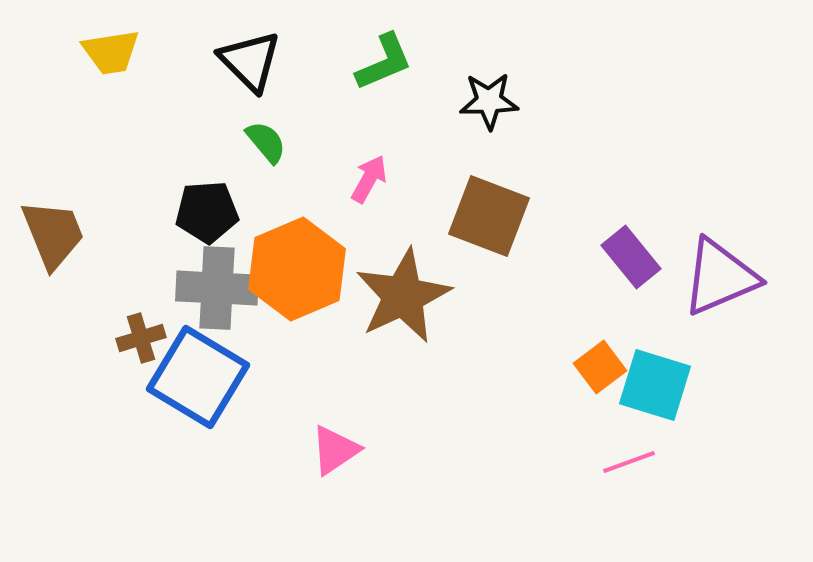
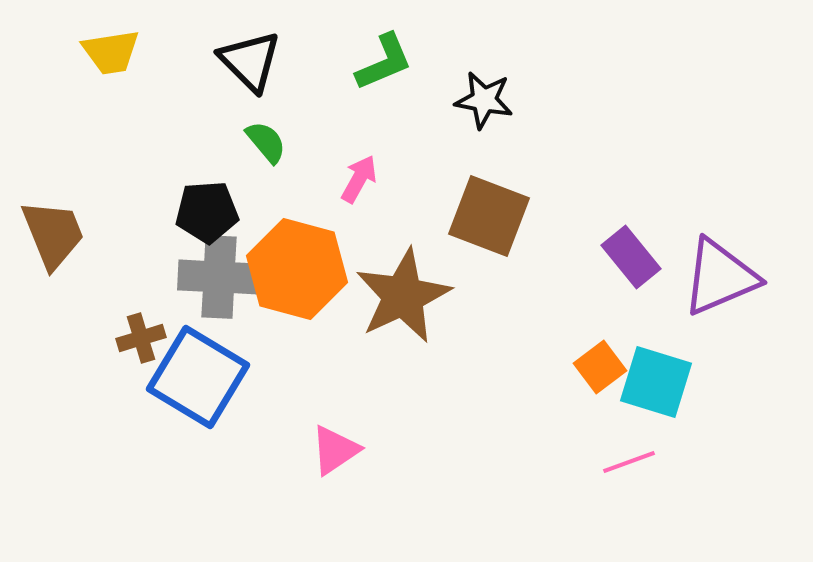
black star: moved 5 px left, 1 px up; rotated 12 degrees clockwise
pink arrow: moved 10 px left
orange hexagon: rotated 22 degrees counterclockwise
gray cross: moved 2 px right, 11 px up
cyan square: moved 1 px right, 3 px up
